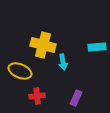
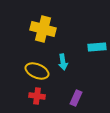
yellow cross: moved 16 px up
yellow ellipse: moved 17 px right
red cross: rotated 14 degrees clockwise
